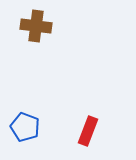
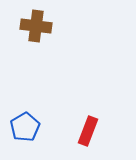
blue pentagon: rotated 20 degrees clockwise
